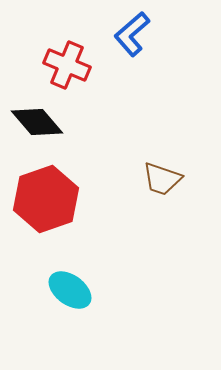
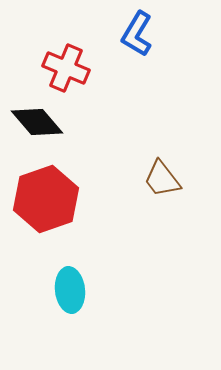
blue L-shape: moved 5 px right; rotated 18 degrees counterclockwise
red cross: moved 1 px left, 3 px down
brown trapezoid: rotated 33 degrees clockwise
cyan ellipse: rotated 48 degrees clockwise
